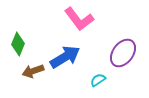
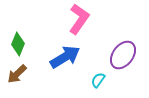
pink L-shape: rotated 108 degrees counterclockwise
purple ellipse: moved 2 px down
brown arrow: moved 16 px left, 3 px down; rotated 25 degrees counterclockwise
cyan semicircle: rotated 21 degrees counterclockwise
